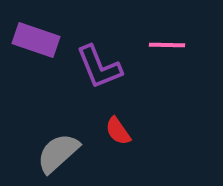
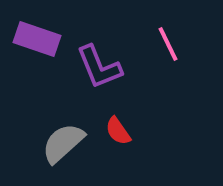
purple rectangle: moved 1 px right, 1 px up
pink line: moved 1 px right, 1 px up; rotated 63 degrees clockwise
gray semicircle: moved 5 px right, 10 px up
